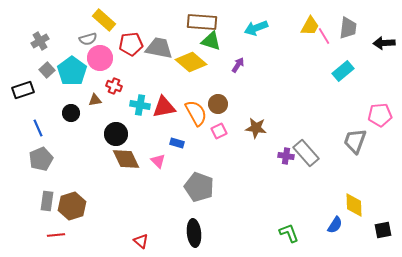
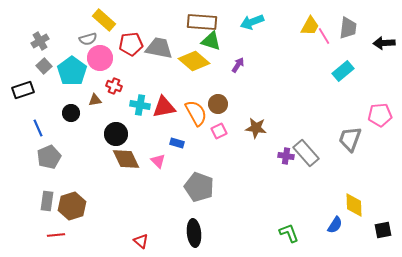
cyan arrow at (256, 28): moved 4 px left, 6 px up
yellow diamond at (191, 62): moved 3 px right, 1 px up
gray square at (47, 70): moved 3 px left, 4 px up
gray trapezoid at (355, 141): moved 5 px left, 2 px up
gray pentagon at (41, 159): moved 8 px right, 2 px up
